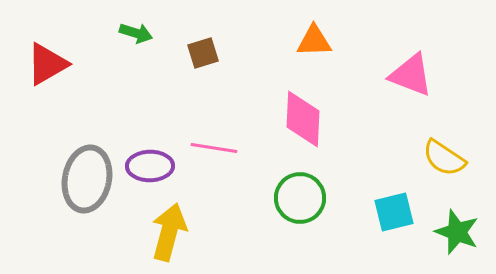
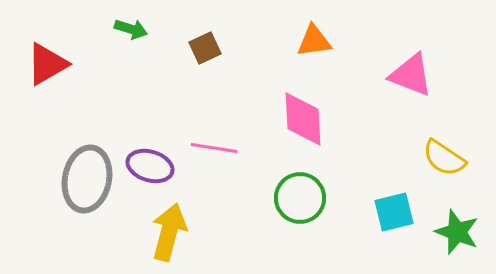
green arrow: moved 5 px left, 4 px up
orange triangle: rotated 6 degrees counterclockwise
brown square: moved 2 px right, 5 px up; rotated 8 degrees counterclockwise
pink diamond: rotated 6 degrees counterclockwise
purple ellipse: rotated 18 degrees clockwise
